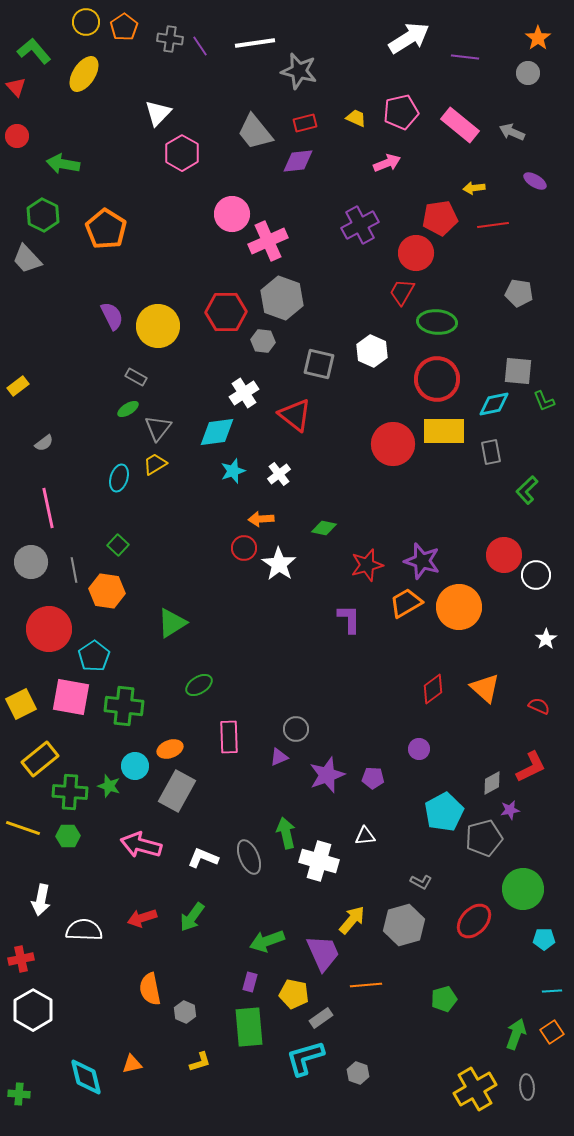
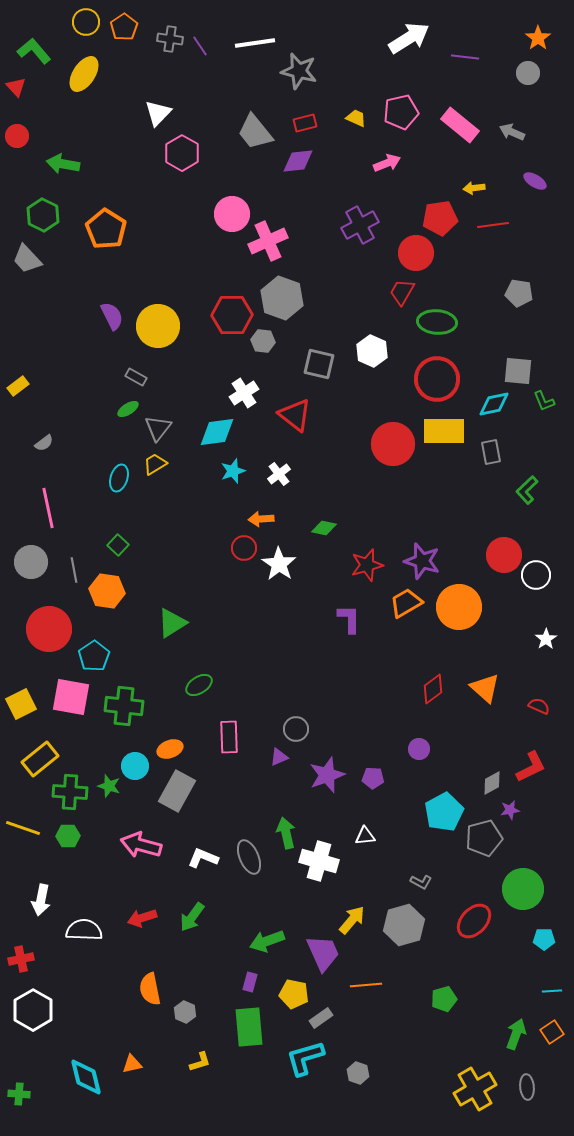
red hexagon at (226, 312): moved 6 px right, 3 px down
